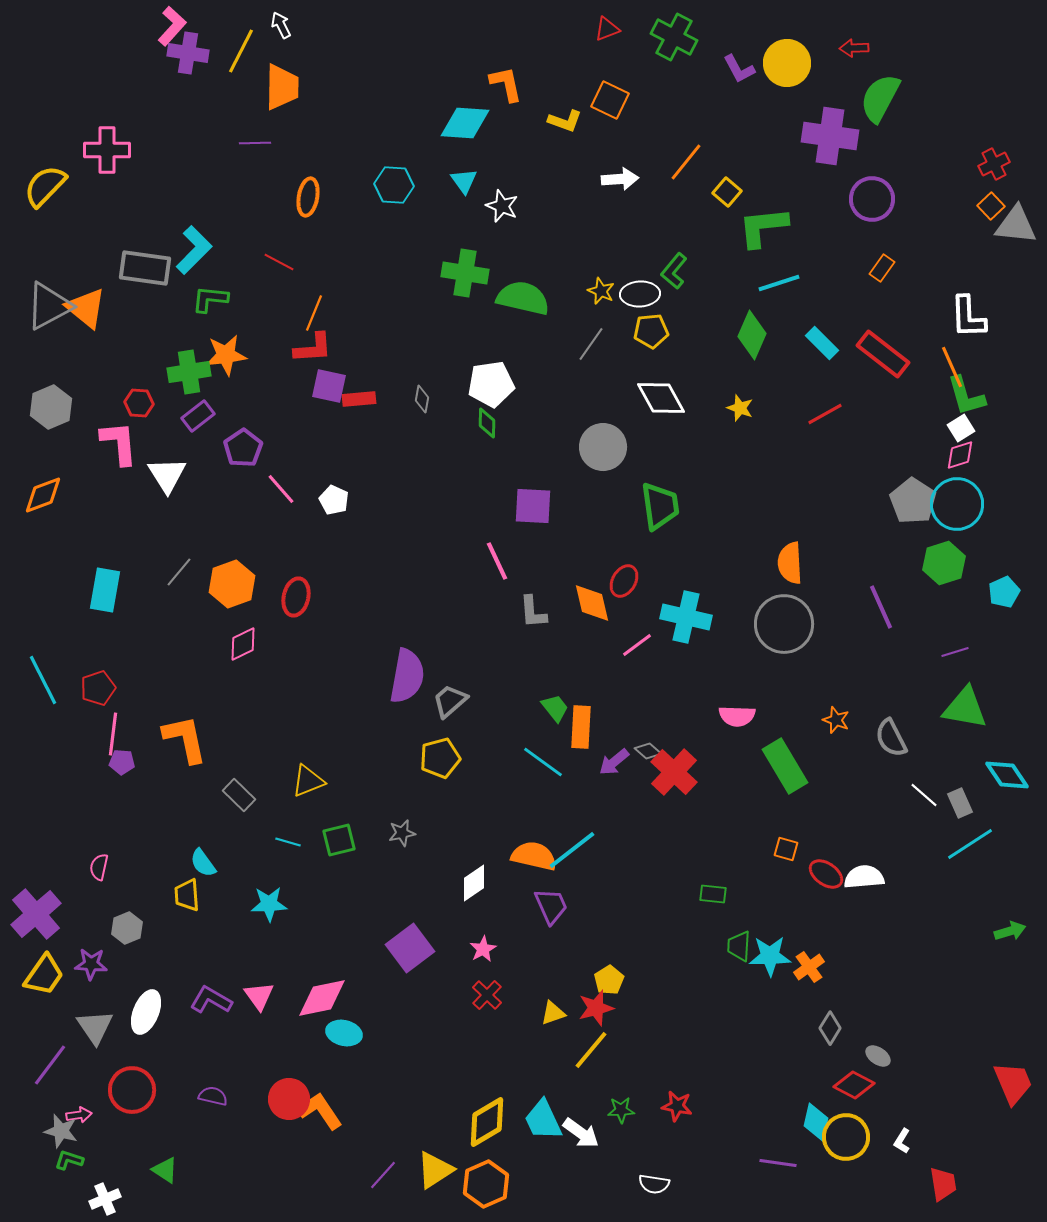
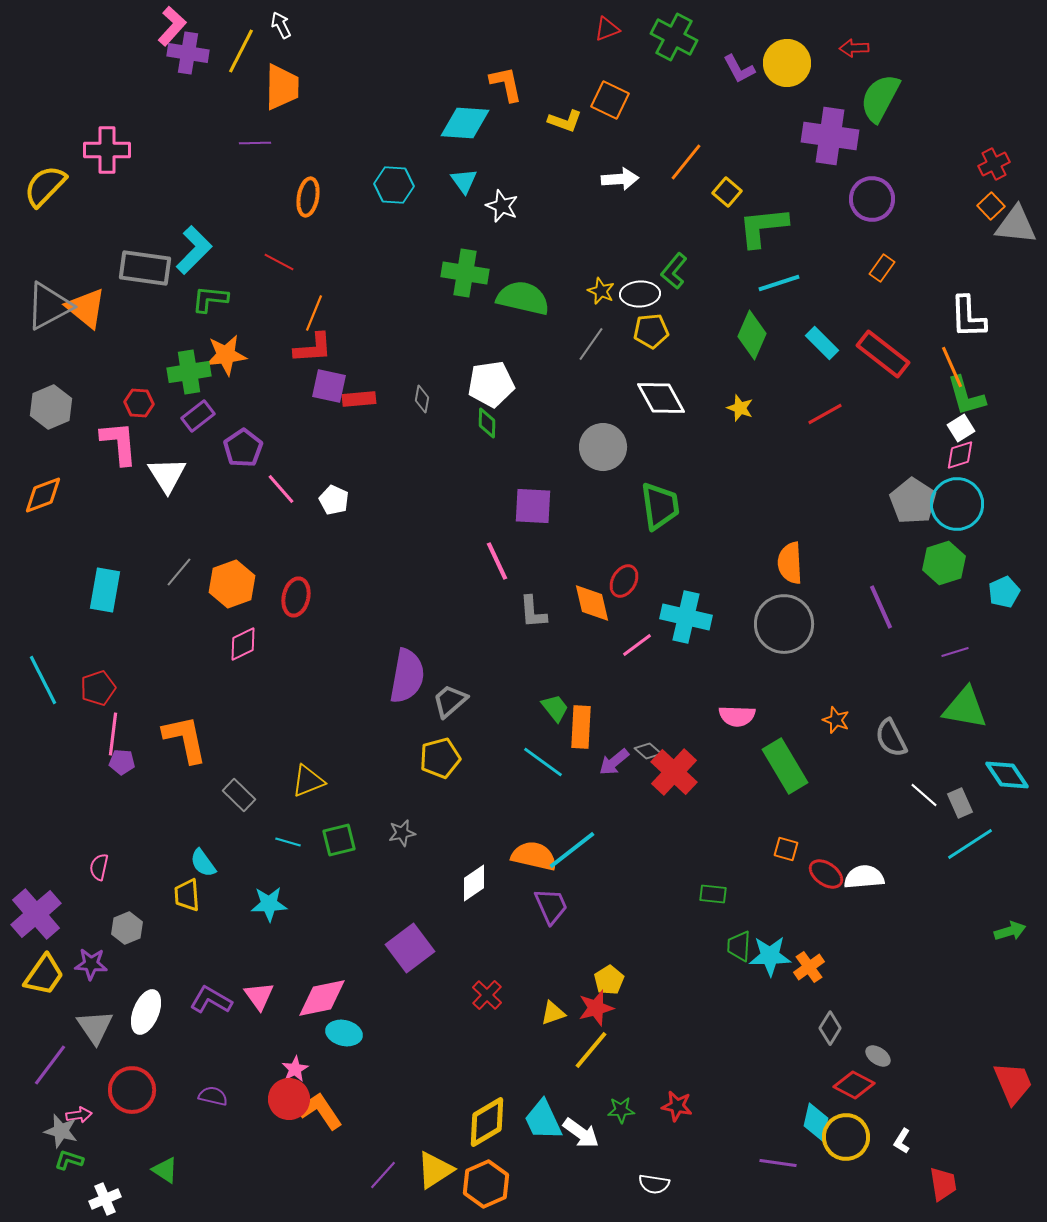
pink star at (483, 949): moved 188 px left, 120 px down
